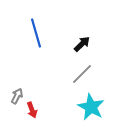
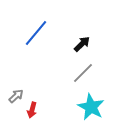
blue line: rotated 56 degrees clockwise
gray line: moved 1 px right, 1 px up
gray arrow: moved 1 px left; rotated 21 degrees clockwise
red arrow: rotated 35 degrees clockwise
